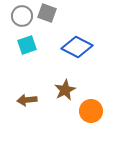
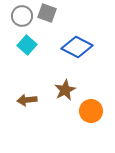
cyan square: rotated 30 degrees counterclockwise
